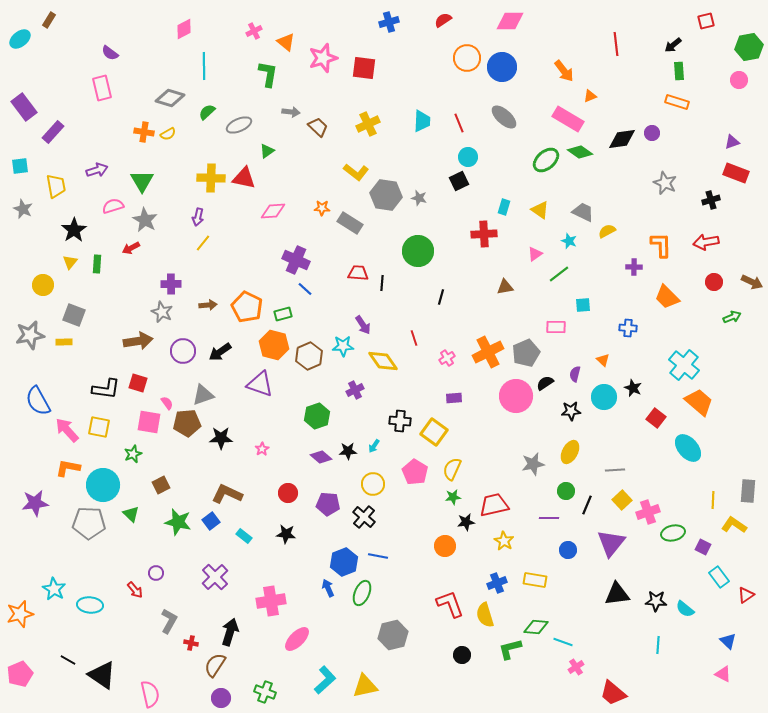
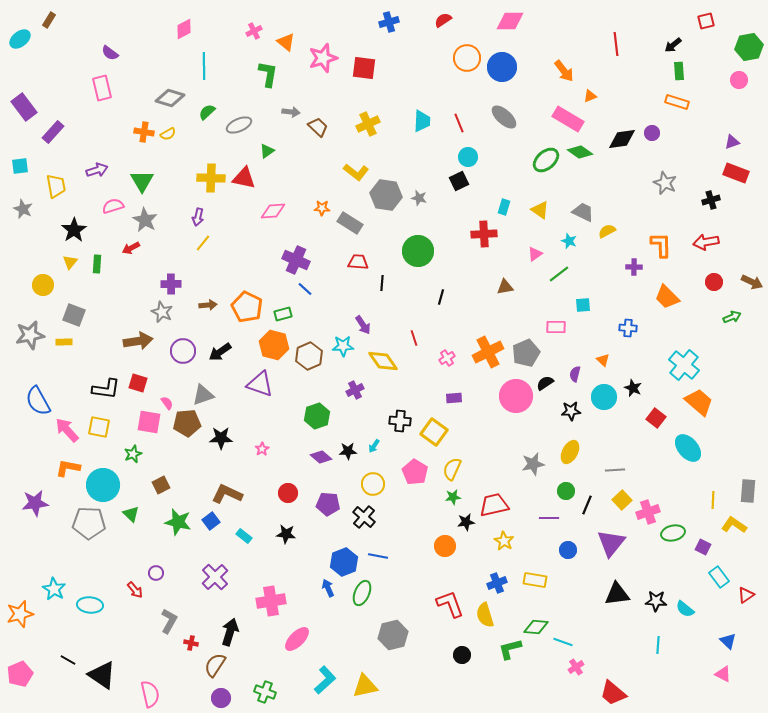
red trapezoid at (358, 273): moved 11 px up
